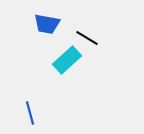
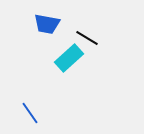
cyan rectangle: moved 2 px right, 2 px up
blue line: rotated 20 degrees counterclockwise
